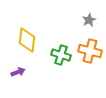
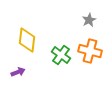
green cross: rotated 18 degrees clockwise
